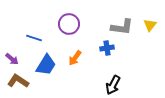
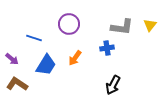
brown L-shape: moved 1 px left, 3 px down
